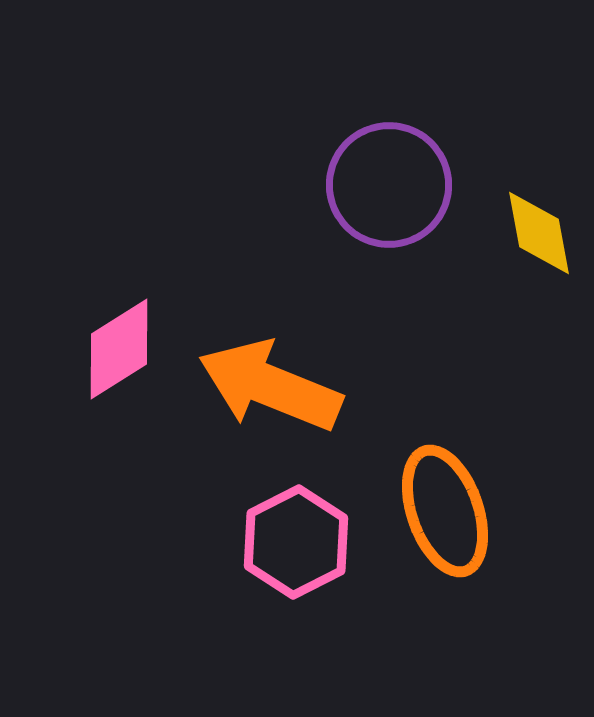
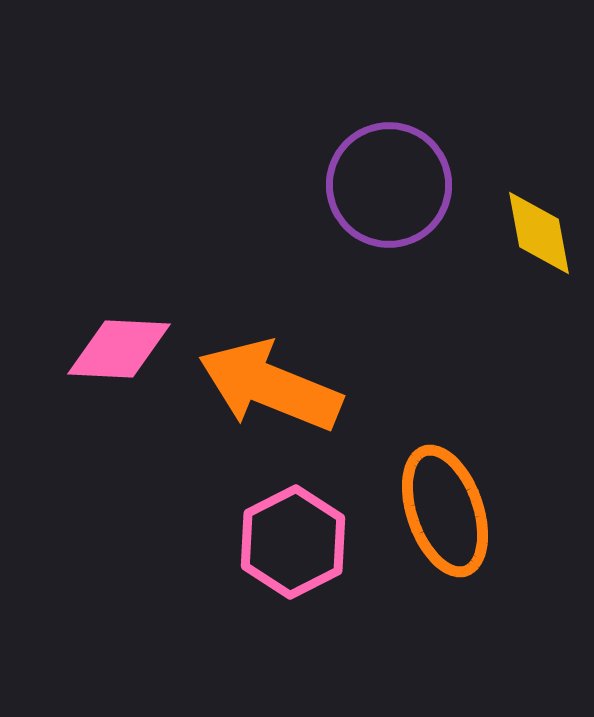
pink diamond: rotated 35 degrees clockwise
pink hexagon: moved 3 px left
